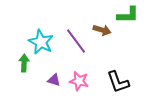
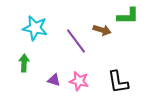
green L-shape: moved 1 px down
cyan star: moved 6 px left, 14 px up; rotated 15 degrees counterclockwise
black L-shape: rotated 10 degrees clockwise
